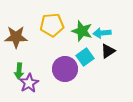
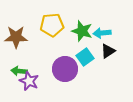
green arrow: rotated 91 degrees clockwise
purple star: moved 2 px up; rotated 18 degrees counterclockwise
